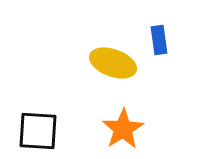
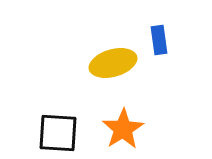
yellow ellipse: rotated 36 degrees counterclockwise
black square: moved 20 px right, 2 px down
